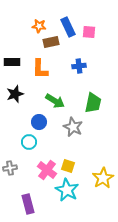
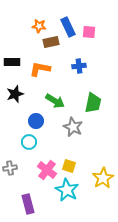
orange L-shape: rotated 100 degrees clockwise
blue circle: moved 3 px left, 1 px up
yellow square: moved 1 px right
